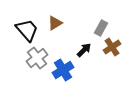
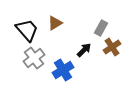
gray cross: moved 3 px left
